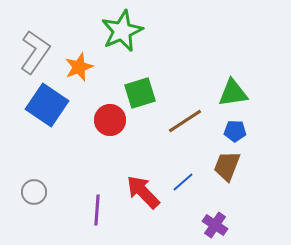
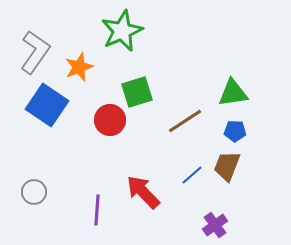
green square: moved 3 px left, 1 px up
blue line: moved 9 px right, 7 px up
purple cross: rotated 20 degrees clockwise
